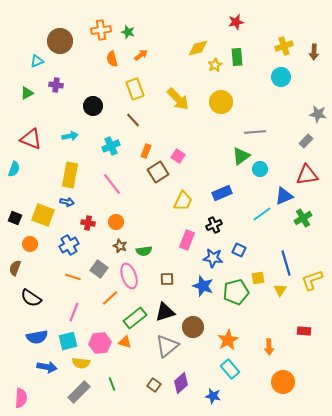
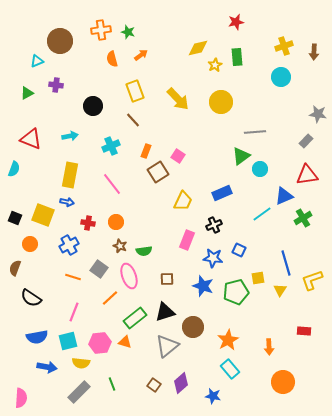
yellow rectangle at (135, 89): moved 2 px down
